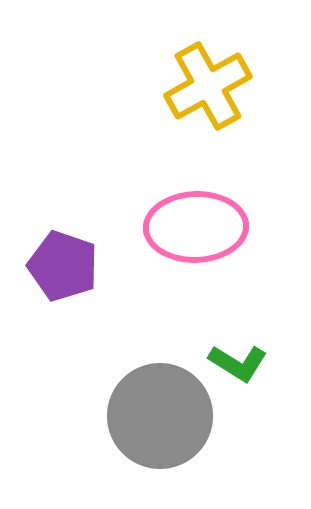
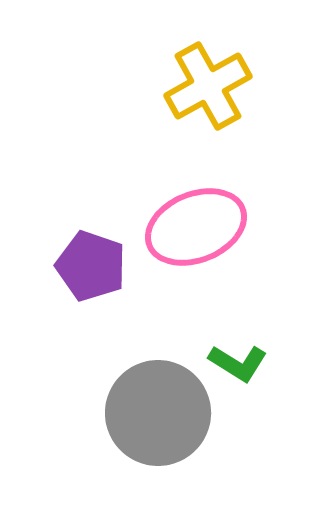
pink ellipse: rotated 20 degrees counterclockwise
purple pentagon: moved 28 px right
gray circle: moved 2 px left, 3 px up
